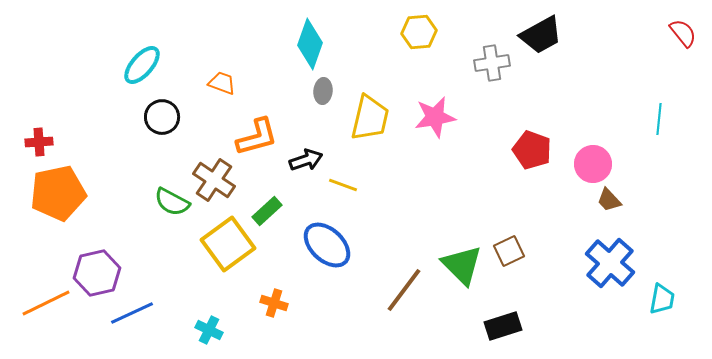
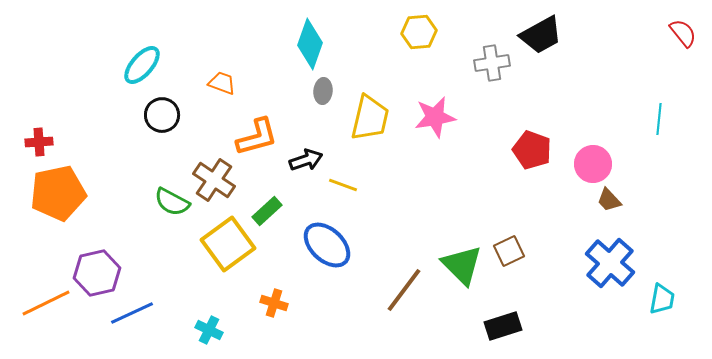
black circle: moved 2 px up
